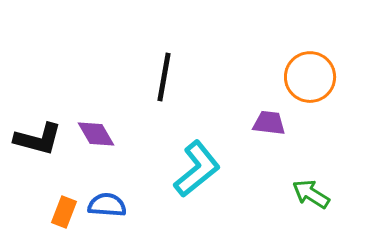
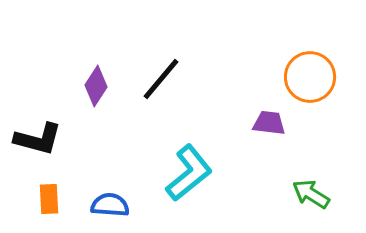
black line: moved 3 px left, 2 px down; rotated 30 degrees clockwise
purple diamond: moved 48 px up; rotated 63 degrees clockwise
cyan L-shape: moved 8 px left, 4 px down
blue semicircle: moved 3 px right
orange rectangle: moved 15 px left, 13 px up; rotated 24 degrees counterclockwise
